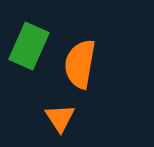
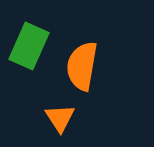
orange semicircle: moved 2 px right, 2 px down
